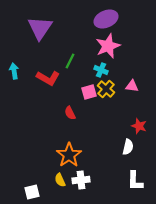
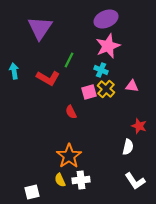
green line: moved 1 px left, 1 px up
red semicircle: moved 1 px right, 1 px up
orange star: moved 1 px down
white L-shape: rotated 35 degrees counterclockwise
